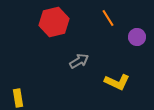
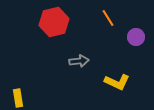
purple circle: moved 1 px left
gray arrow: rotated 24 degrees clockwise
